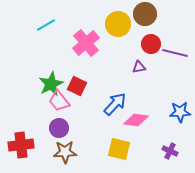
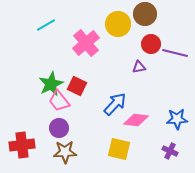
blue star: moved 3 px left, 7 px down
red cross: moved 1 px right
